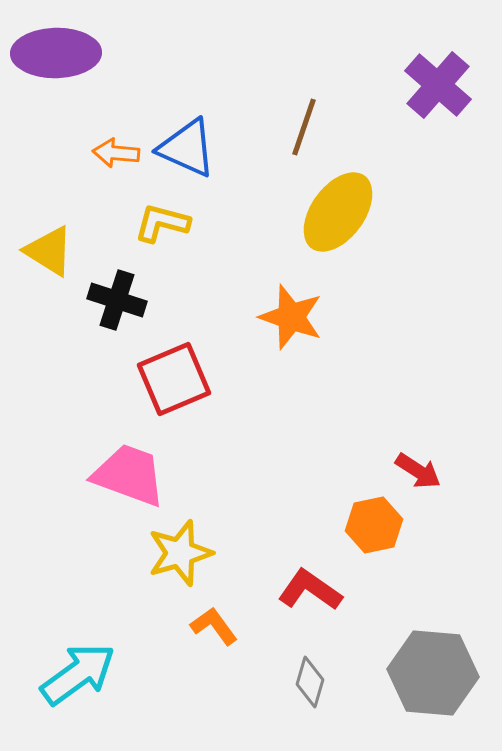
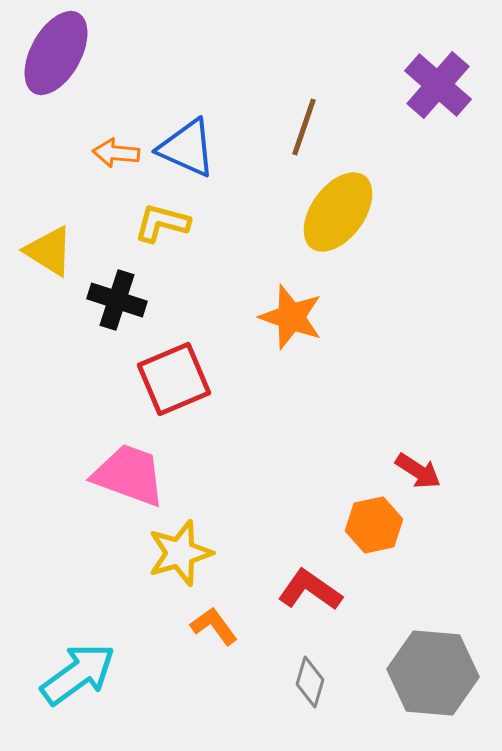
purple ellipse: rotated 60 degrees counterclockwise
